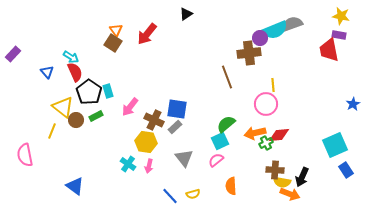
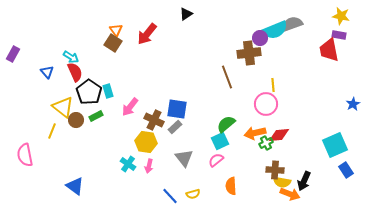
purple rectangle at (13, 54): rotated 14 degrees counterclockwise
black arrow at (302, 177): moved 2 px right, 4 px down
